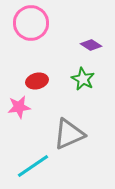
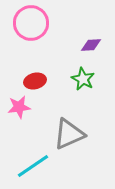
purple diamond: rotated 35 degrees counterclockwise
red ellipse: moved 2 px left
